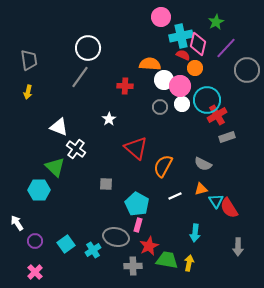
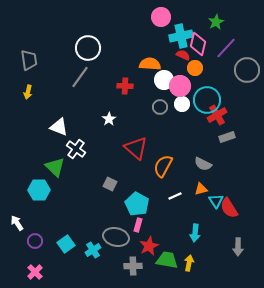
gray square at (106, 184): moved 4 px right; rotated 24 degrees clockwise
